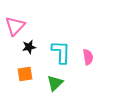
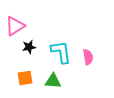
pink triangle: rotated 15 degrees clockwise
cyan L-shape: rotated 10 degrees counterclockwise
orange square: moved 4 px down
green triangle: moved 2 px left, 2 px up; rotated 48 degrees clockwise
